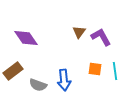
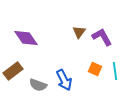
purple L-shape: moved 1 px right
orange square: rotated 16 degrees clockwise
blue arrow: rotated 20 degrees counterclockwise
